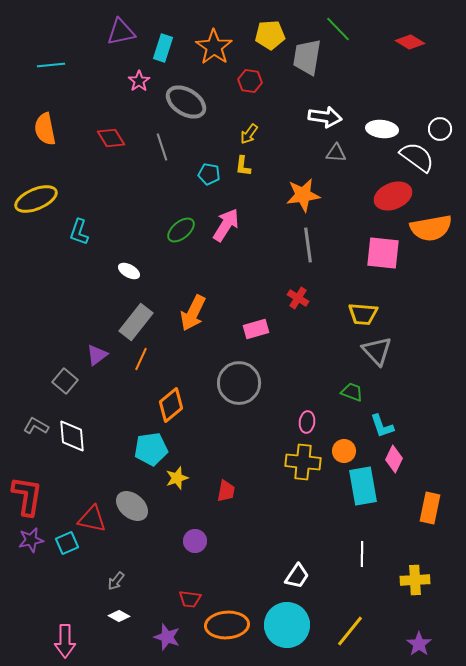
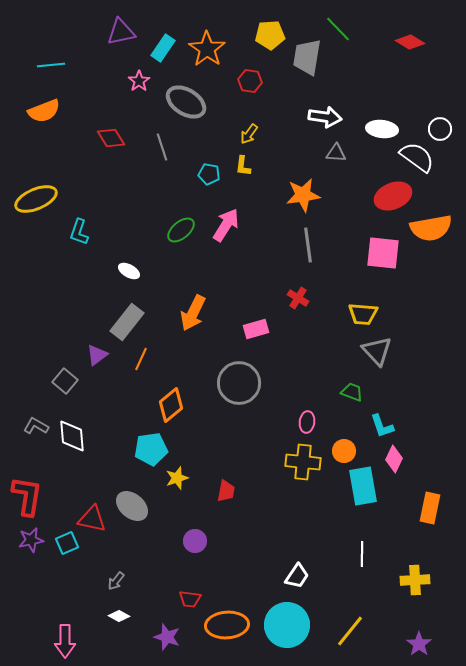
orange star at (214, 47): moved 7 px left, 2 px down
cyan rectangle at (163, 48): rotated 16 degrees clockwise
orange semicircle at (45, 129): moved 1 px left, 18 px up; rotated 100 degrees counterclockwise
gray rectangle at (136, 322): moved 9 px left
